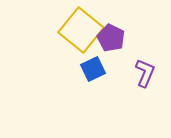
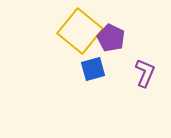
yellow square: moved 1 px left, 1 px down
blue square: rotated 10 degrees clockwise
